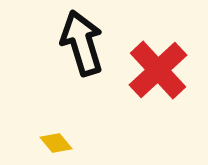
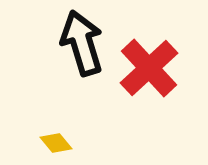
red cross: moved 9 px left, 2 px up
